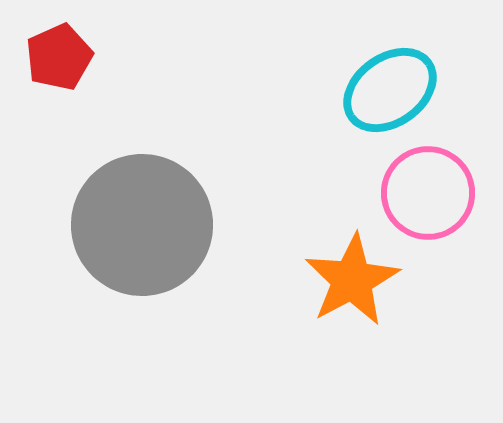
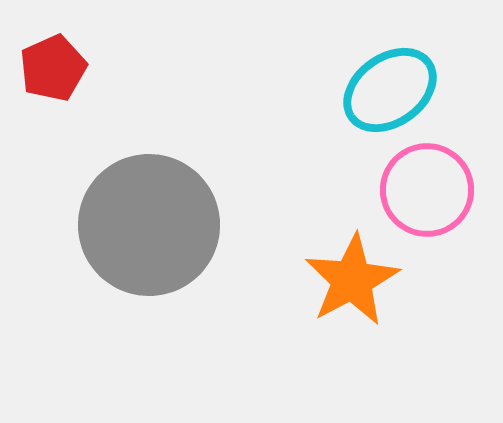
red pentagon: moved 6 px left, 11 px down
pink circle: moved 1 px left, 3 px up
gray circle: moved 7 px right
